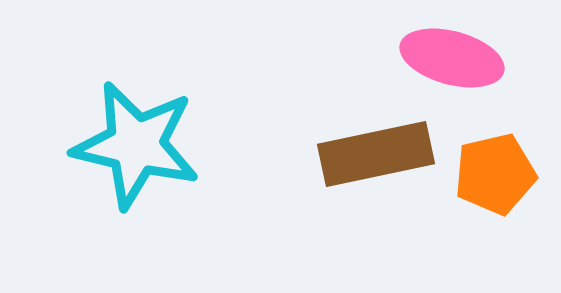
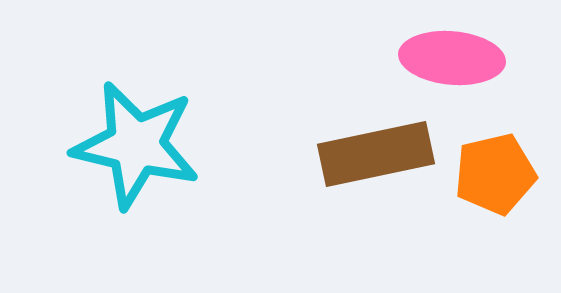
pink ellipse: rotated 10 degrees counterclockwise
